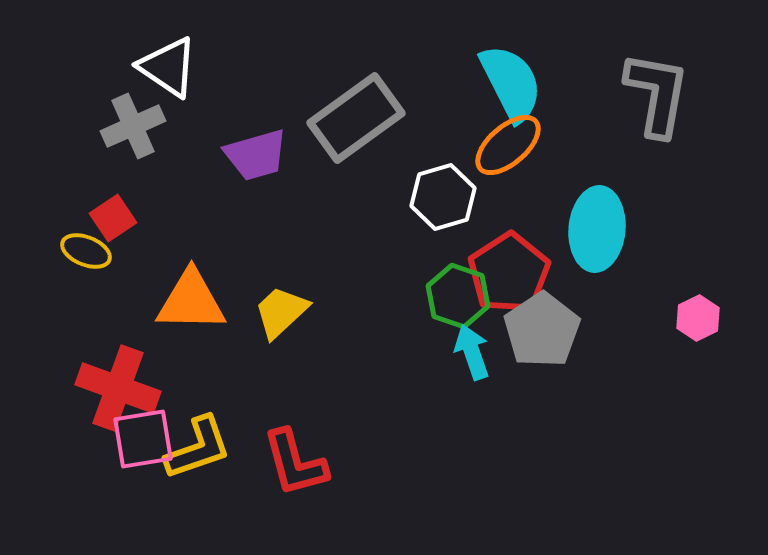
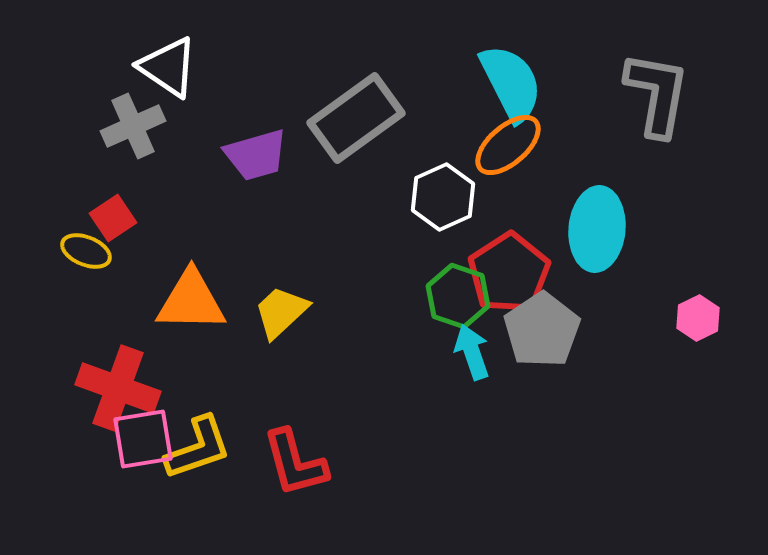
white hexagon: rotated 8 degrees counterclockwise
